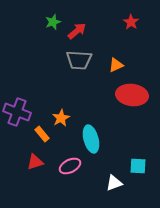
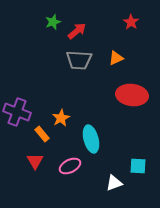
orange triangle: moved 7 px up
red triangle: moved 1 px up; rotated 42 degrees counterclockwise
